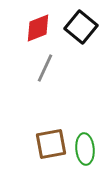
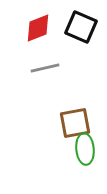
black square: rotated 16 degrees counterclockwise
gray line: rotated 52 degrees clockwise
brown square: moved 24 px right, 21 px up
